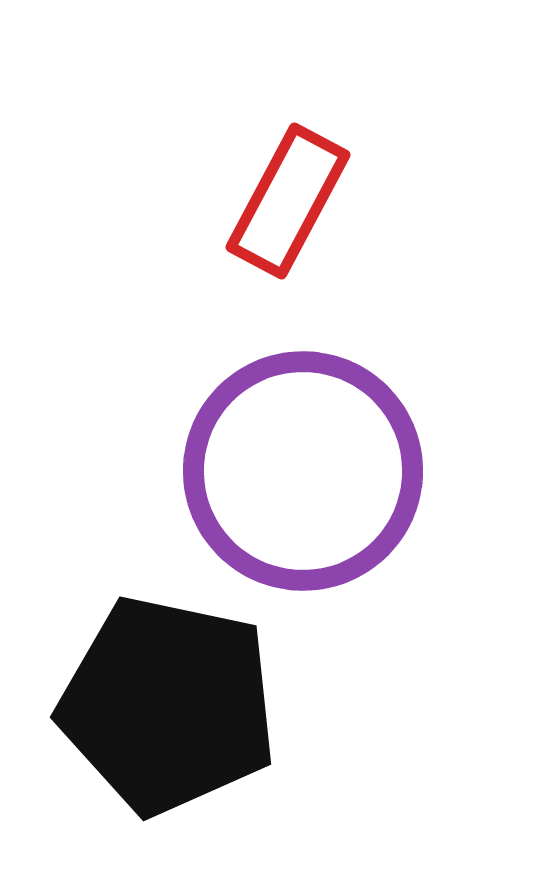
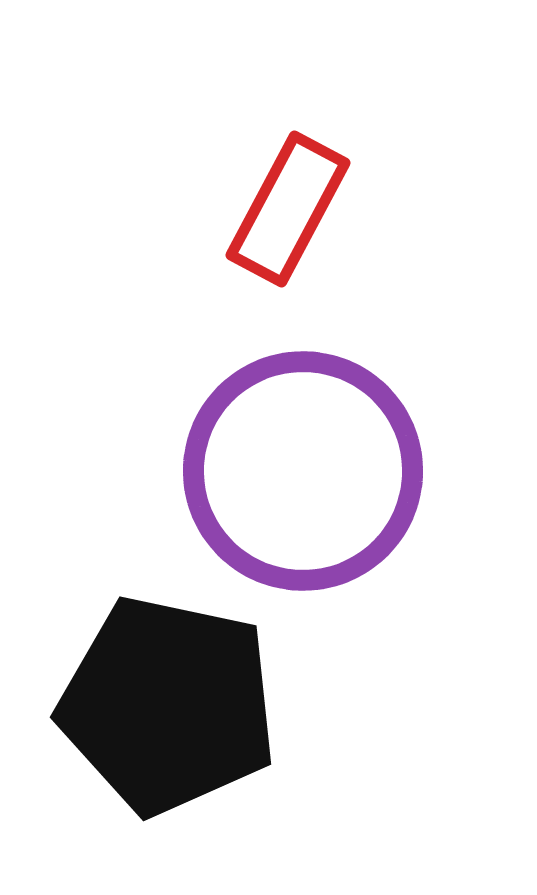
red rectangle: moved 8 px down
